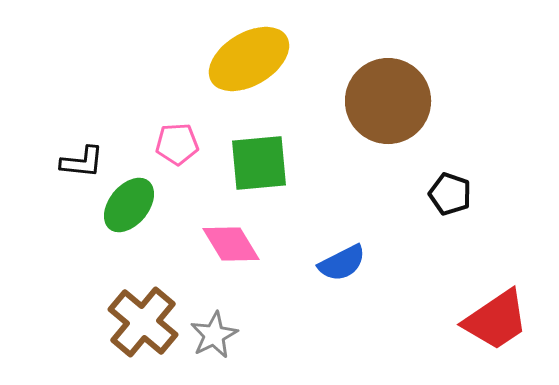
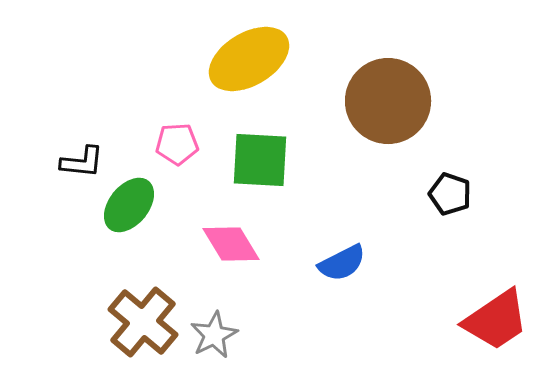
green square: moved 1 px right, 3 px up; rotated 8 degrees clockwise
